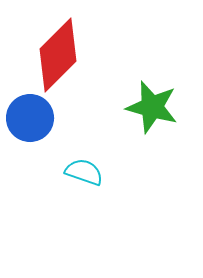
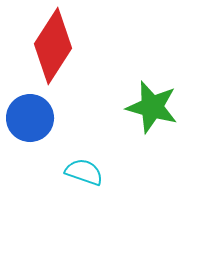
red diamond: moved 5 px left, 9 px up; rotated 12 degrees counterclockwise
